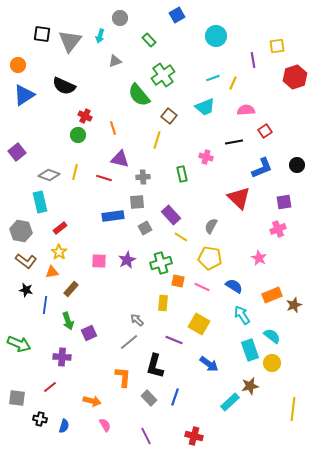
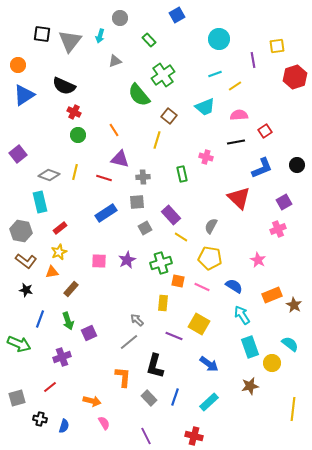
cyan circle at (216, 36): moved 3 px right, 3 px down
cyan line at (213, 78): moved 2 px right, 4 px up
yellow line at (233, 83): moved 2 px right, 3 px down; rotated 32 degrees clockwise
pink semicircle at (246, 110): moved 7 px left, 5 px down
red cross at (85, 116): moved 11 px left, 4 px up
orange line at (113, 128): moved 1 px right, 2 px down; rotated 16 degrees counterclockwise
black line at (234, 142): moved 2 px right
purple square at (17, 152): moved 1 px right, 2 px down
purple square at (284, 202): rotated 21 degrees counterclockwise
blue rectangle at (113, 216): moved 7 px left, 3 px up; rotated 25 degrees counterclockwise
yellow star at (59, 252): rotated 14 degrees clockwise
pink star at (259, 258): moved 1 px left, 2 px down
blue line at (45, 305): moved 5 px left, 14 px down; rotated 12 degrees clockwise
brown star at (294, 305): rotated 21 degrees counterclockwise
cyan semicircle at (272, 336): moved 18 px right, 8 px down
purple line at (174, 340): moved 4 px up
cyan rectangle at (250, 350): moved 3 px up
purple cross at (62, 357): rotated 24 degrees counterclockwise
gray square at (17, 398): rotated 24 degrees counterclockwise
cyan rectangle at (230, 402): moved 21 px left
pink semicircle at (105, 425): moved 1 px left, 2 px up
